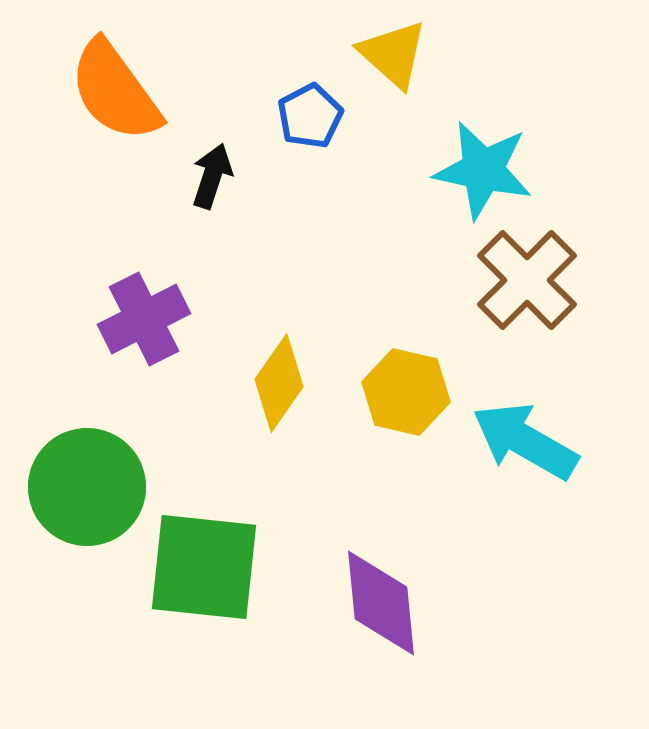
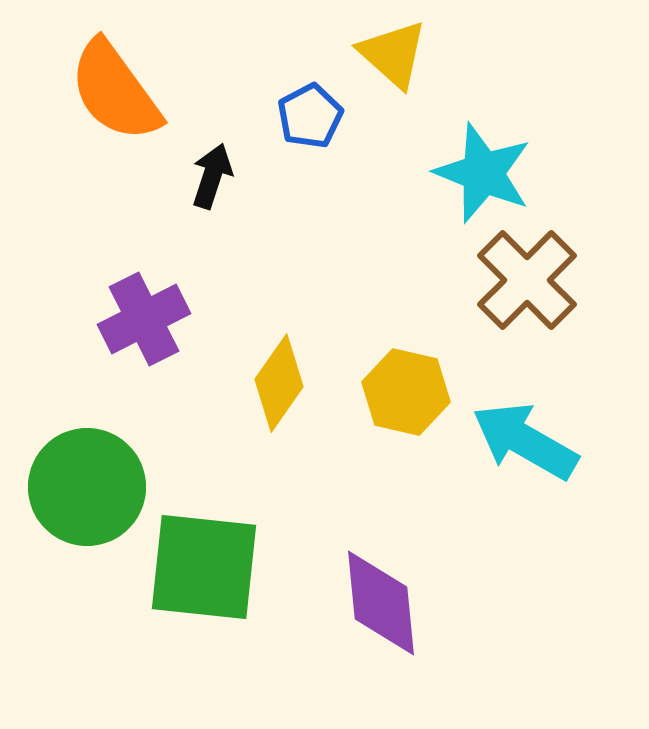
cyan star: moved 3 px down; rotated 10 degrees clockwise
